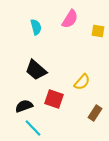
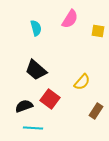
cyan semicircle: moved 1 px down
red square: moved 4 px left; rotated 18 degrees clockwise
brown rectangle: moved 1 px right, 2 px up
cyan line: rotated 42 degrees counterclockwise
